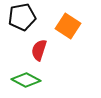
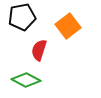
orange square: rotated 20 degrees clockwise
